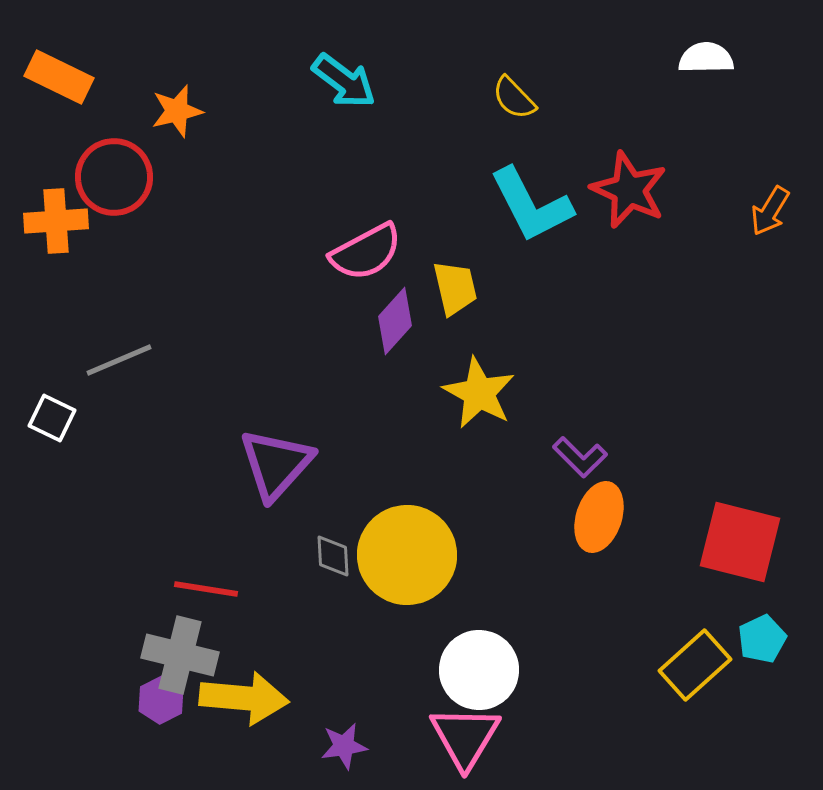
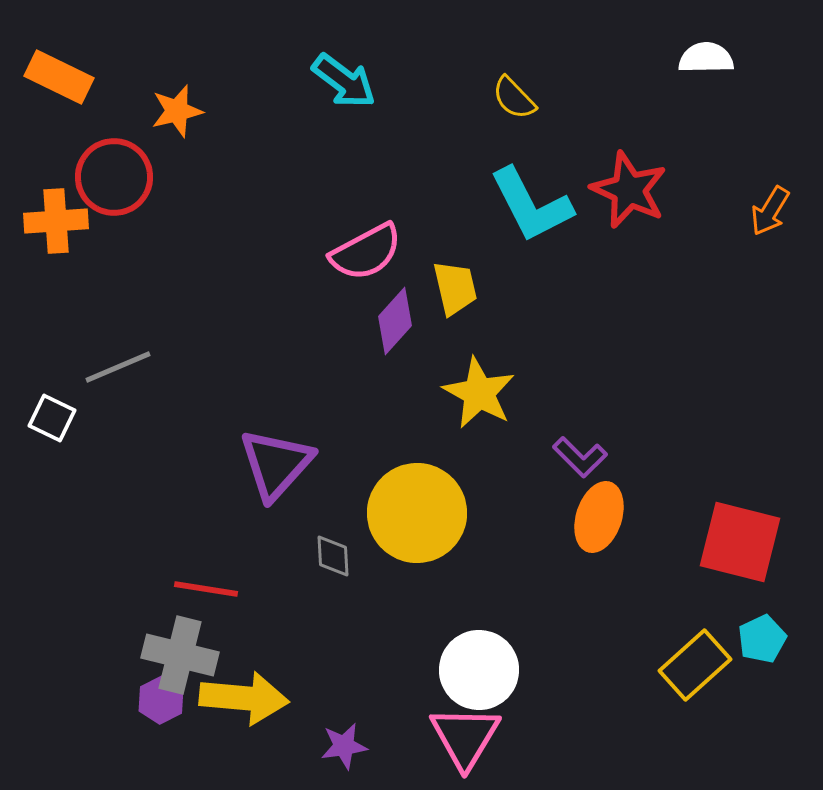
gray line: moved 1 px left, 7 px down
yellow circle: moved 10 px right, 42 px up
